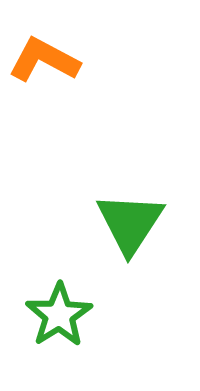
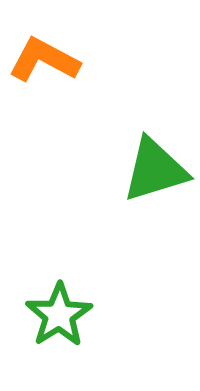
green triangle: moved 25 px right, 53 px up; rotated 40 degrees clockwise
